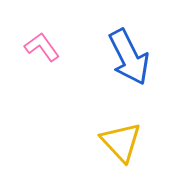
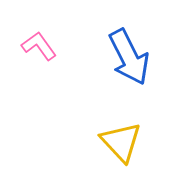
pink L-shape: moved 3 px left, 1 px up
